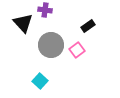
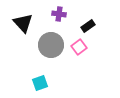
purple cross: moved 14 px right, 4 px down
pink square: moved 2 px right, 3 px up
cyan square: moved 2 px down; rotated 28 degrees clockwise
